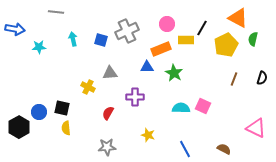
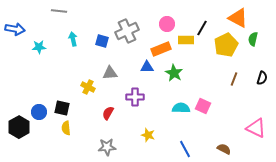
gray line: moved 3 px right, 1 px up
blue square: moved 1 px right, 1 px down
